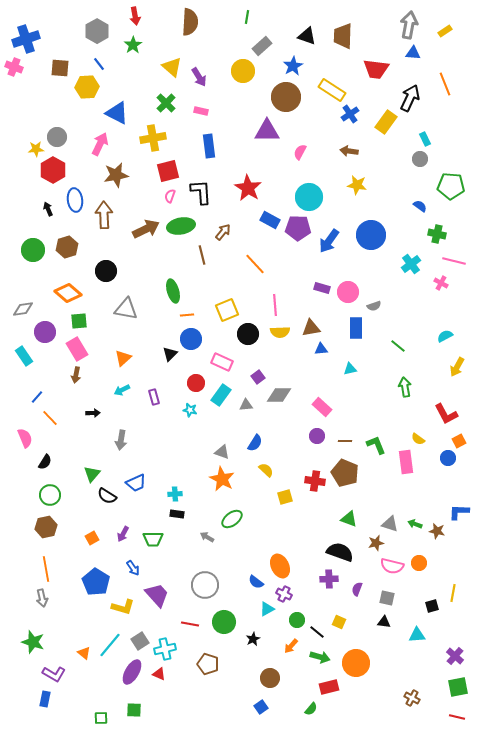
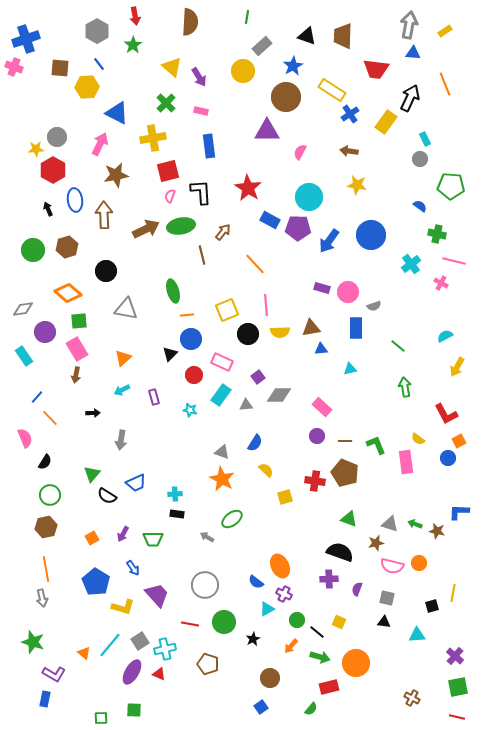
pink line at (275, 305): moved 9 px left
red circle at (196, 383): moved 2 px left, 8 px up
